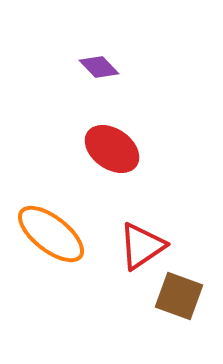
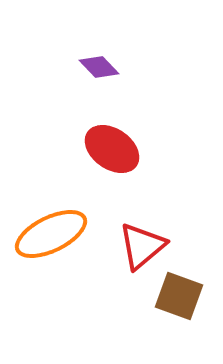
orange ellipse: rotated 64 degrees counterclockwise
red triangle: rotated 6 degrees counterclockwise
